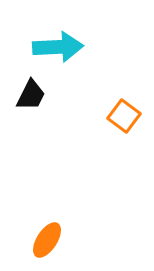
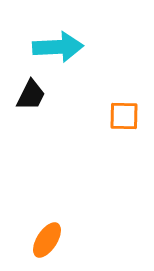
orange square: rotated 36 degrees counterclockwise
